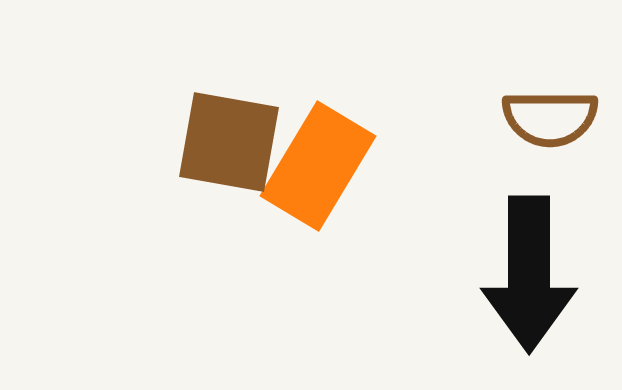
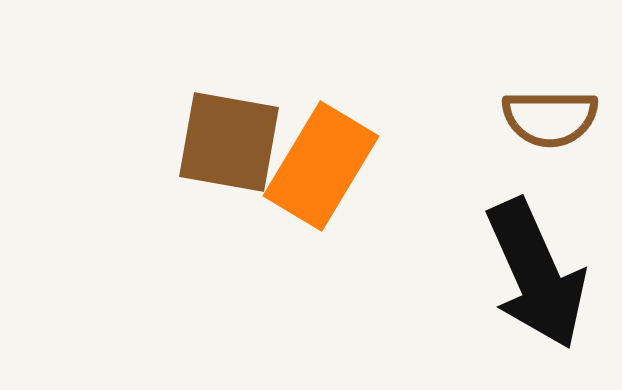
orange rectangle: moved 3 px right
black arrow: moved 7 px right; rotated 24 degrees counterclockwise
